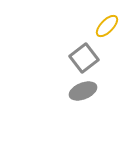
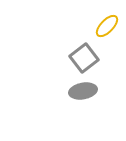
gray ellipse: rotated 12 degrees clockwise
